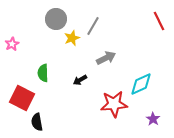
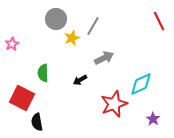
gray arrow: moved 2 px left
red star: rotated 16 degrees counterclockwise
